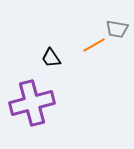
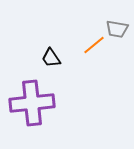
orange line: rotated 10 degrees counterclockwise
purple cross: rotated 9 degrees clockwise
